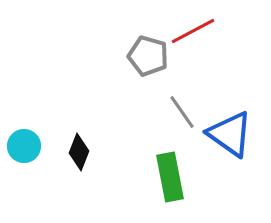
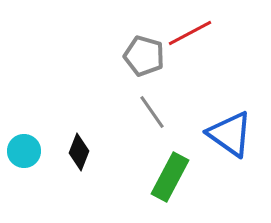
red line: moved 3 px left, 2 px down
gray pentagon: moved 4 px left
gray line: moved 30 px left
cyan circle: moved 5 px down
green rectangle: rotated 39 degrees clockwise
